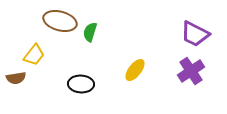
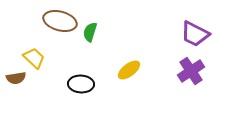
yellow trapezoid: moved 3 px down; rotated 85 degrees counterclockwise
yellow ellipse: moved 6 px left; rotated 15 degrees clockwise
